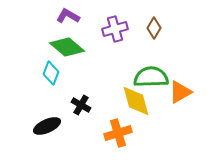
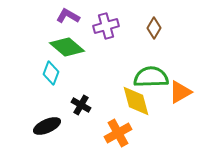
purple cross: moved 9 px left, 3 px up
orange cross: rotated 12 degrees counterclockwise
